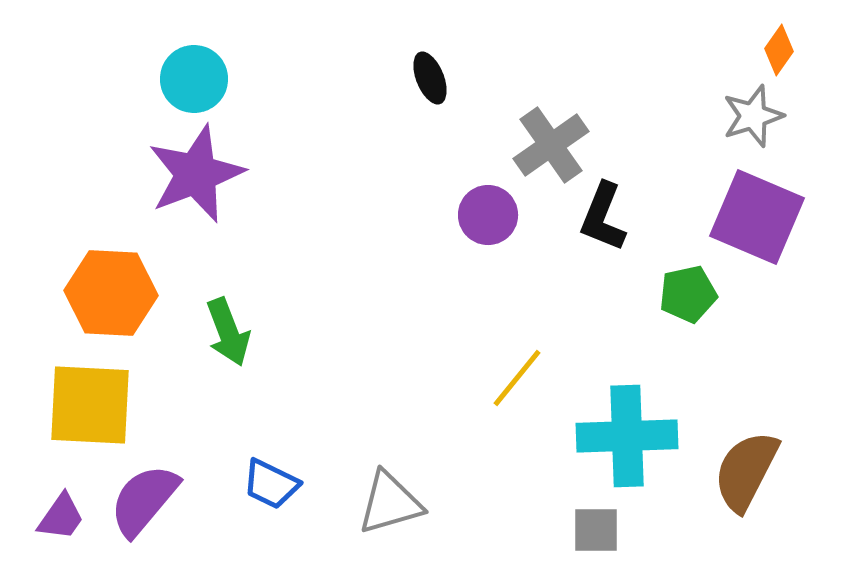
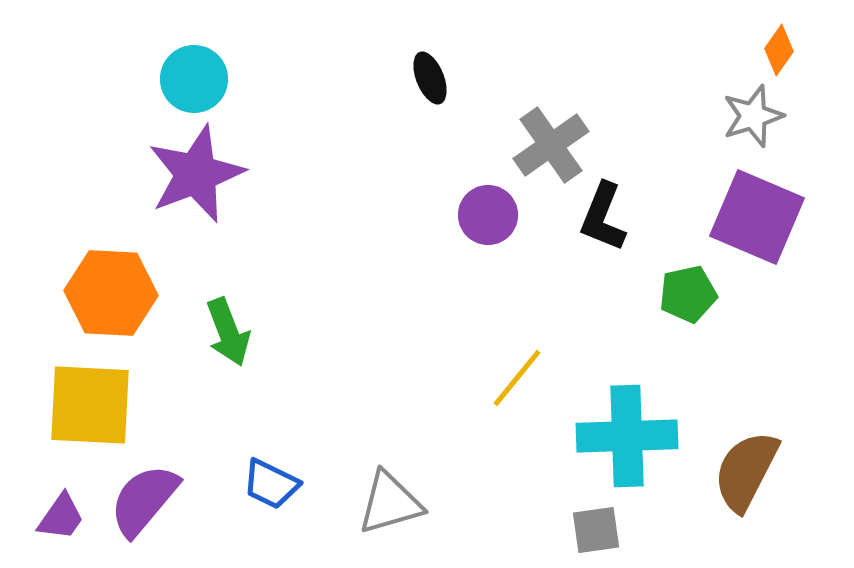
gray square: rotated 8 degrees counterclockwise
